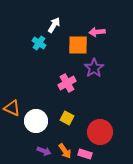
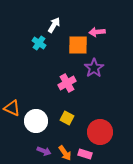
orange arrow: moved 2 px down
